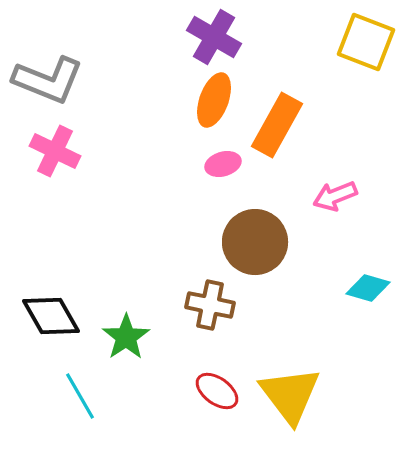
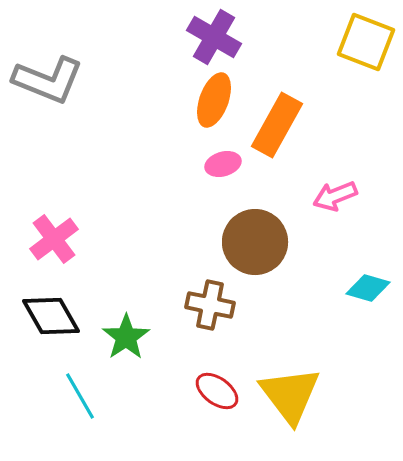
pink cross: moved 1 px left, 88 px down; rotated 27 degrees clockwise
